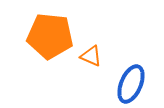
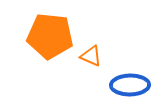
blue ellipse: moved 1 px left, 1 px down; rotated 66 degrees clockwise
